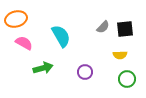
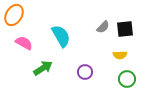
orange ellipse: moved 2 px left, 4 px up; rotated 45 degrees counterclockwise
green arrow: rotated 18 degrees counterclockwise
